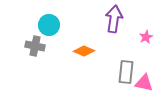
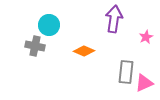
pink triangle: rotated 36 degrees counterclockwise
